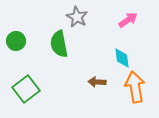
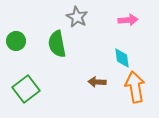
pink arrow: rotated 30 degrees clockwise
green semicircle: moved 2 px left
